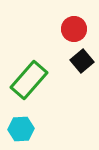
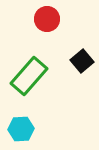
red circle: moved 27 px left, 10 px up
green rectangle: moved 4 px up
